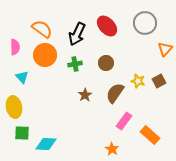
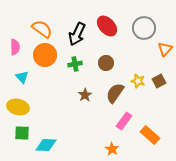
gray circle: moved 1 px left, 5 px down
yellow ellipse: moved 4 px right; rotated 65 degrees counterclockwise
cyan diamond: moved 1 px down
